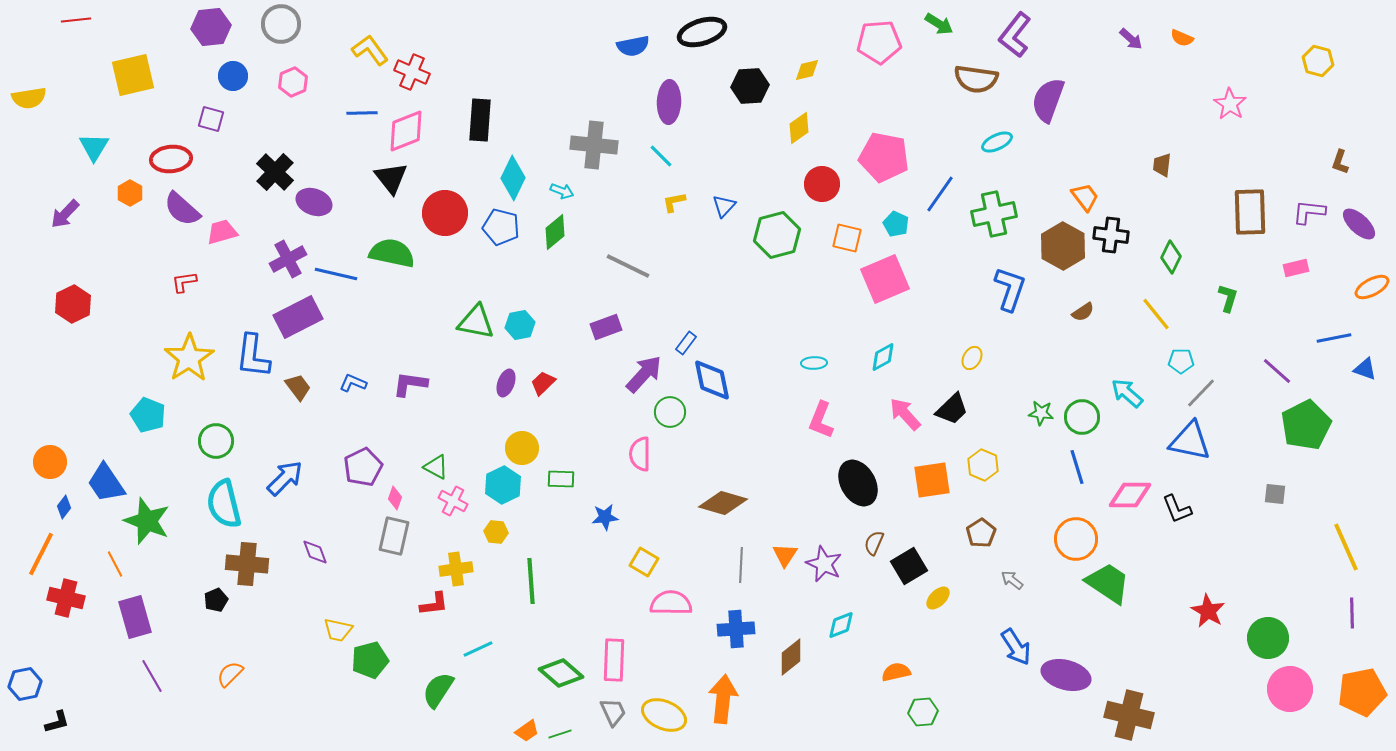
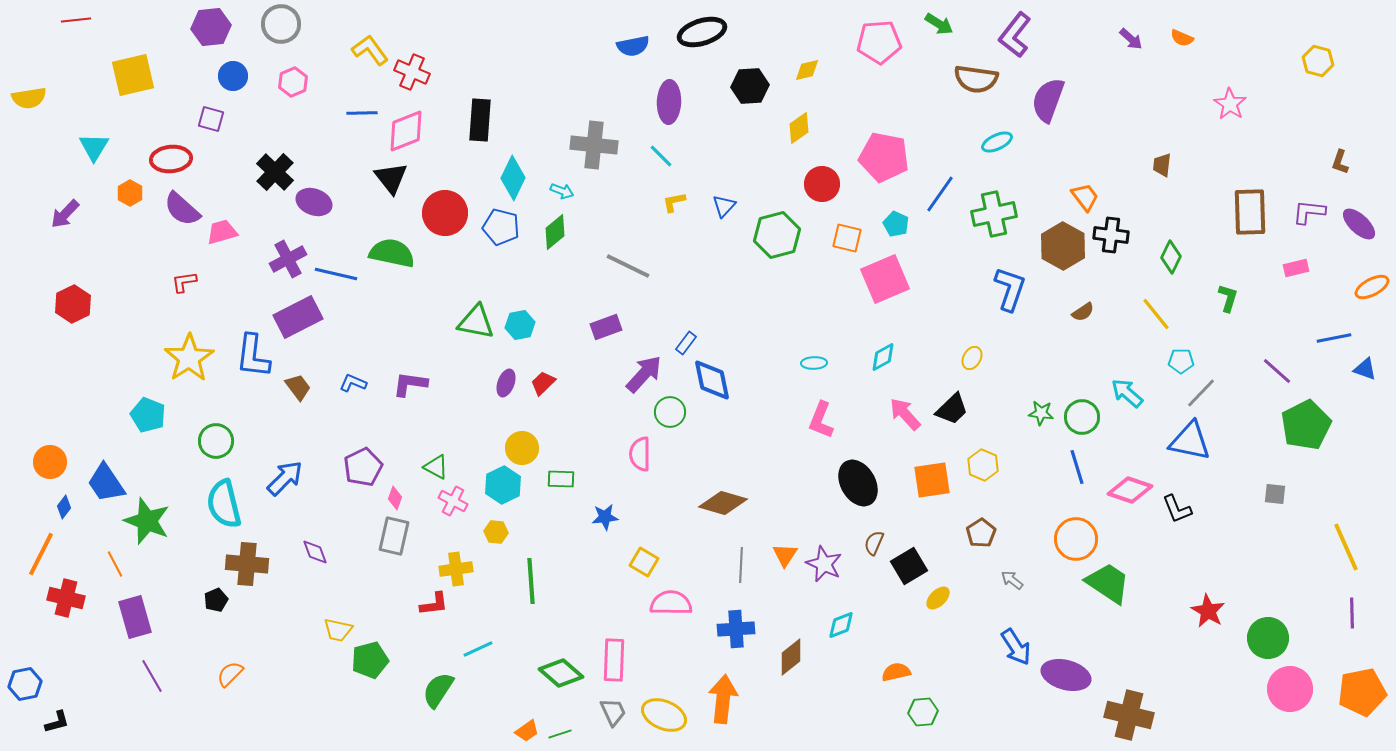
pink diamond at (1130, 495): moved 5 px up; rotated 18 degrees clockwise
